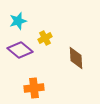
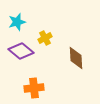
cyan star: moved 1 px left, 1 px down
purple diamond: moved 1 px right, 1 px down
